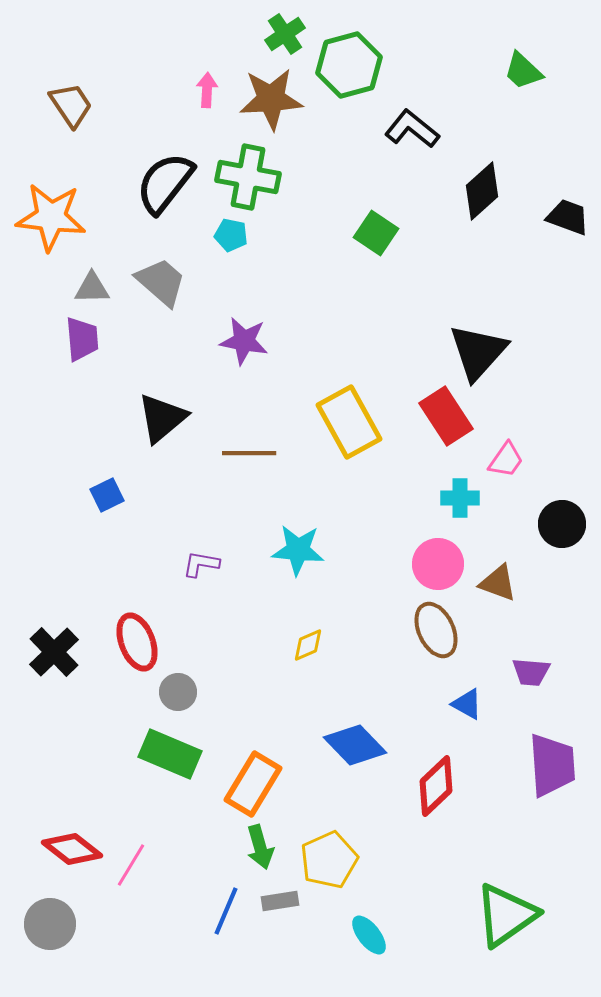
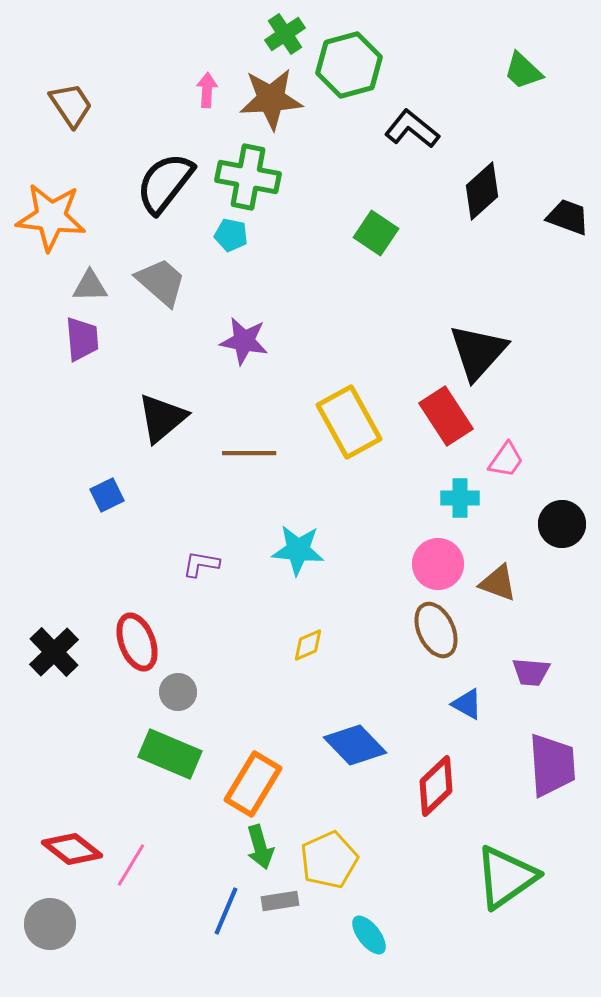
gray triangle at (92, 288): moved 2 px left, 2 px up
green triangle at (506, 915): moved 38 px up
